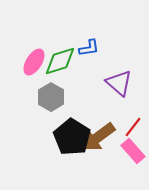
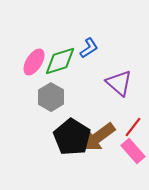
blue L-shape: rotated 25 degrees counterclockwise
